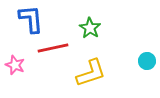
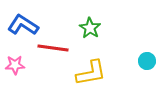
blue L-shape: moved 8 px left, 6 px down; rotated 52 degrees counterclockwise
red line: rotated 20 degrees clockwise
pink star: rotated 24 degrees counterclockwise
yellow L-shape: rotated 8 degrees clockwise
